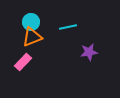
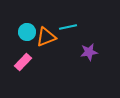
cyan circle: moved 4 px left, 10 px down
orange triangle: moved 14 px right
